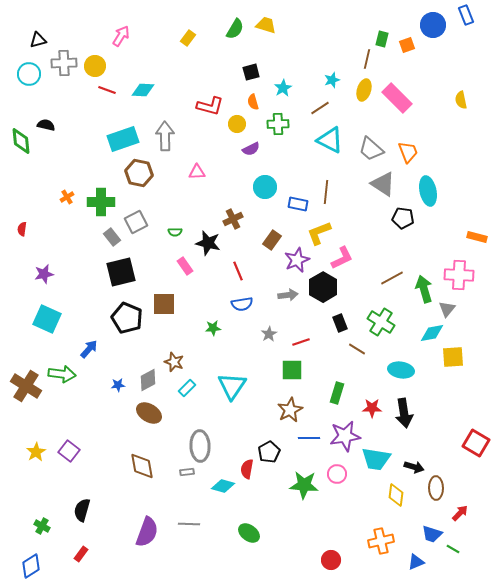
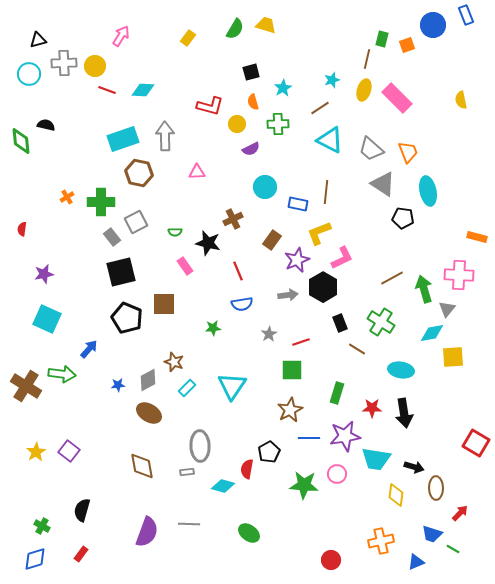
blue diamond at (31, 566): moved 4 px right, 7 px up; rotated 15 degrees clockwise
